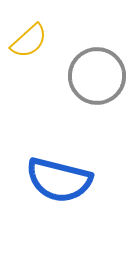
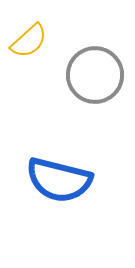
gray circle: moved 2 px left, 1 px up
